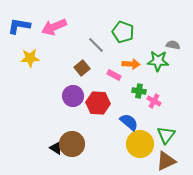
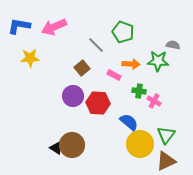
brown circle: moved 1 px down
